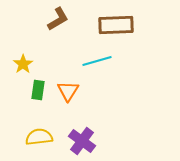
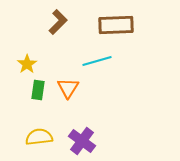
brown L-shape: moved 3 px down; rotated 15 degrees counterclockwise
yellow star: moved 4 px right
orange triangle: moved 3 px up
